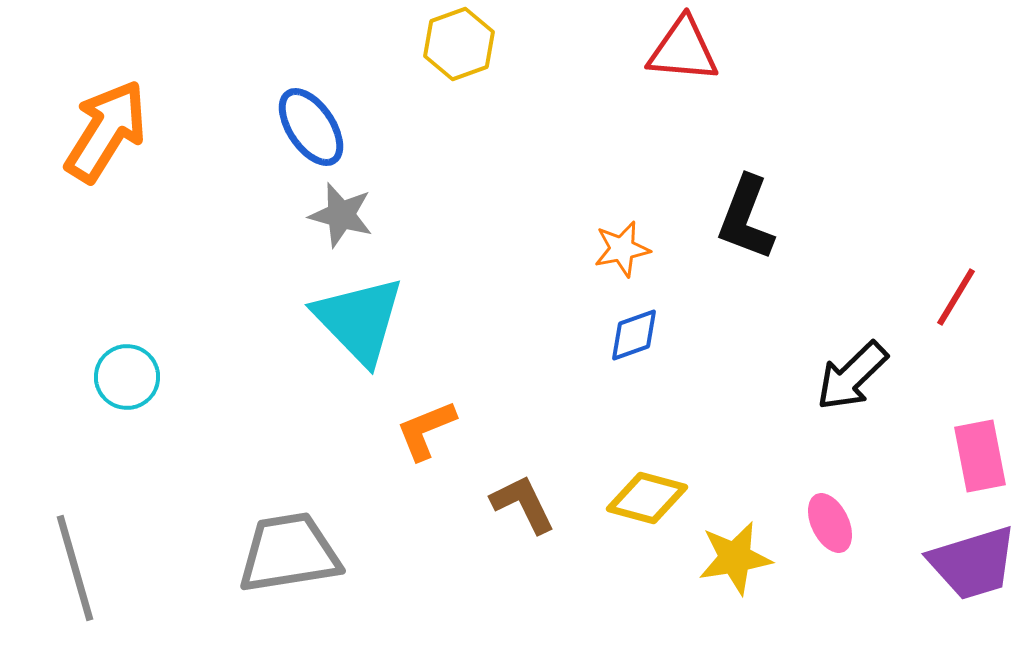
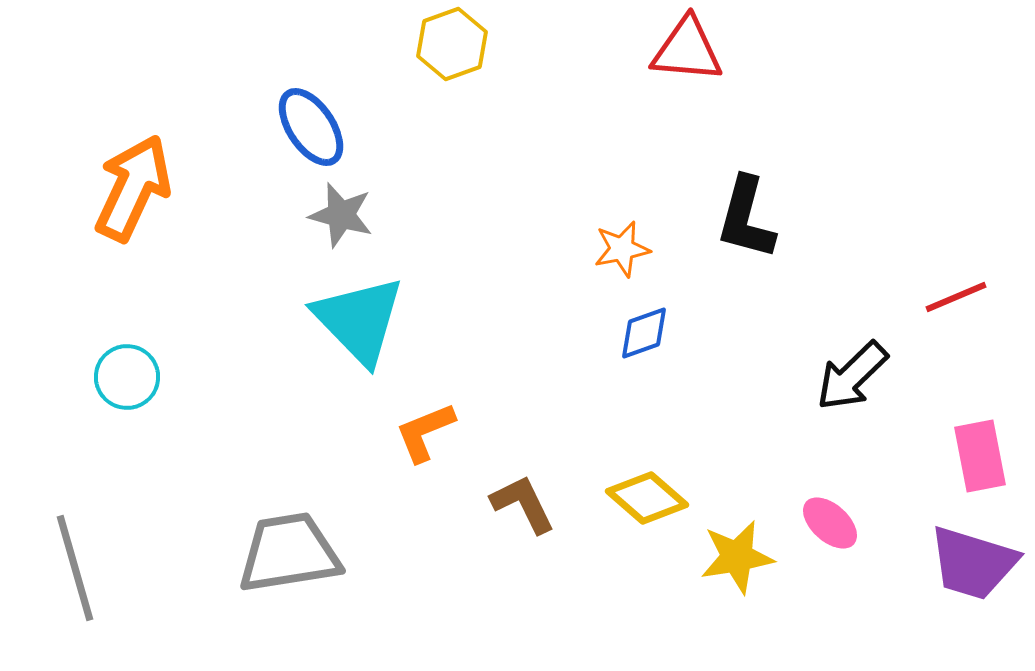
yellow hexagon: moved 7 px left
red triangle: moved 4 px right
orange arrow: moved 27 px right, 57 px down; rotated 7 degrees counterclockwise
black L-shape: rotated 6 degrees counterclockwise
red line: rotated 36 degrees clockwise
blue diamond: moved 10 px right, 2 px up
orange L-shape: moved 1 px left, 2 px down
yellow diamond: rotated 26 degrees clockwise
pink ellipse: rotated 22 degrees counterclockwise
yellow star: moved 2 px right, 1 px up
purple trapezoid: rotated 34 degrees clockwise
